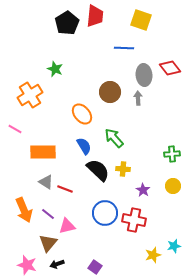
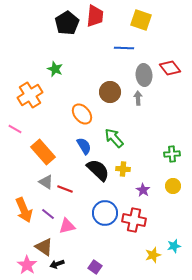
orange rectangle: rotated 50 degrees clockwise
brown triangle: moved 4 px left, 4 px down; rotated 36 degrees counterclockwise
pink star: rotated 18 degrees clockwise
